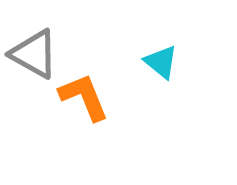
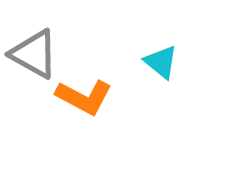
orange L-shape: rotated 140 degrees clockwise
